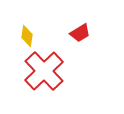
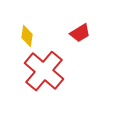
red cross: rotated 6 degrees counterclockwise
